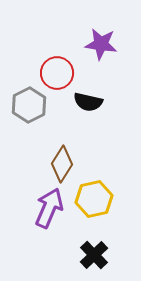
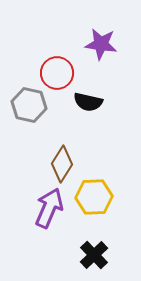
gray hexagon: rotated 20 degrees counterclockwise
yellow hexagon: moved 2 px up; rotated 9 degrees clockwise
